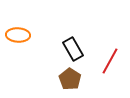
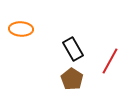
orange ellipse: moved 3 px right, 6 px up
brown pentagon: moved 2 px right
